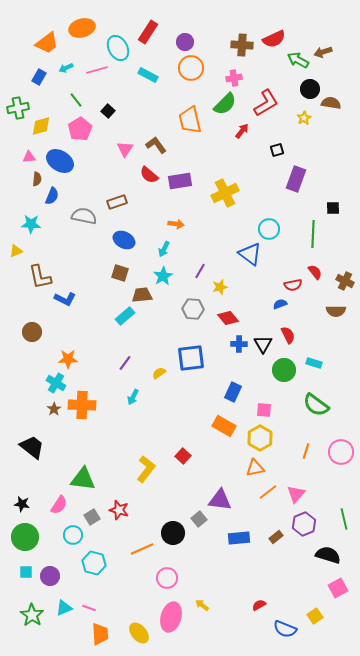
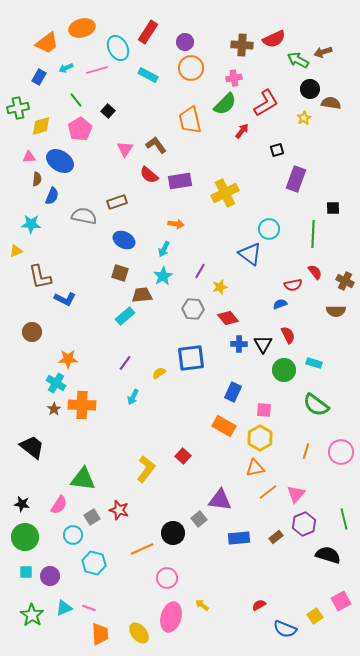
pink square at (338, 588): moved 3 px right, 13 px down
